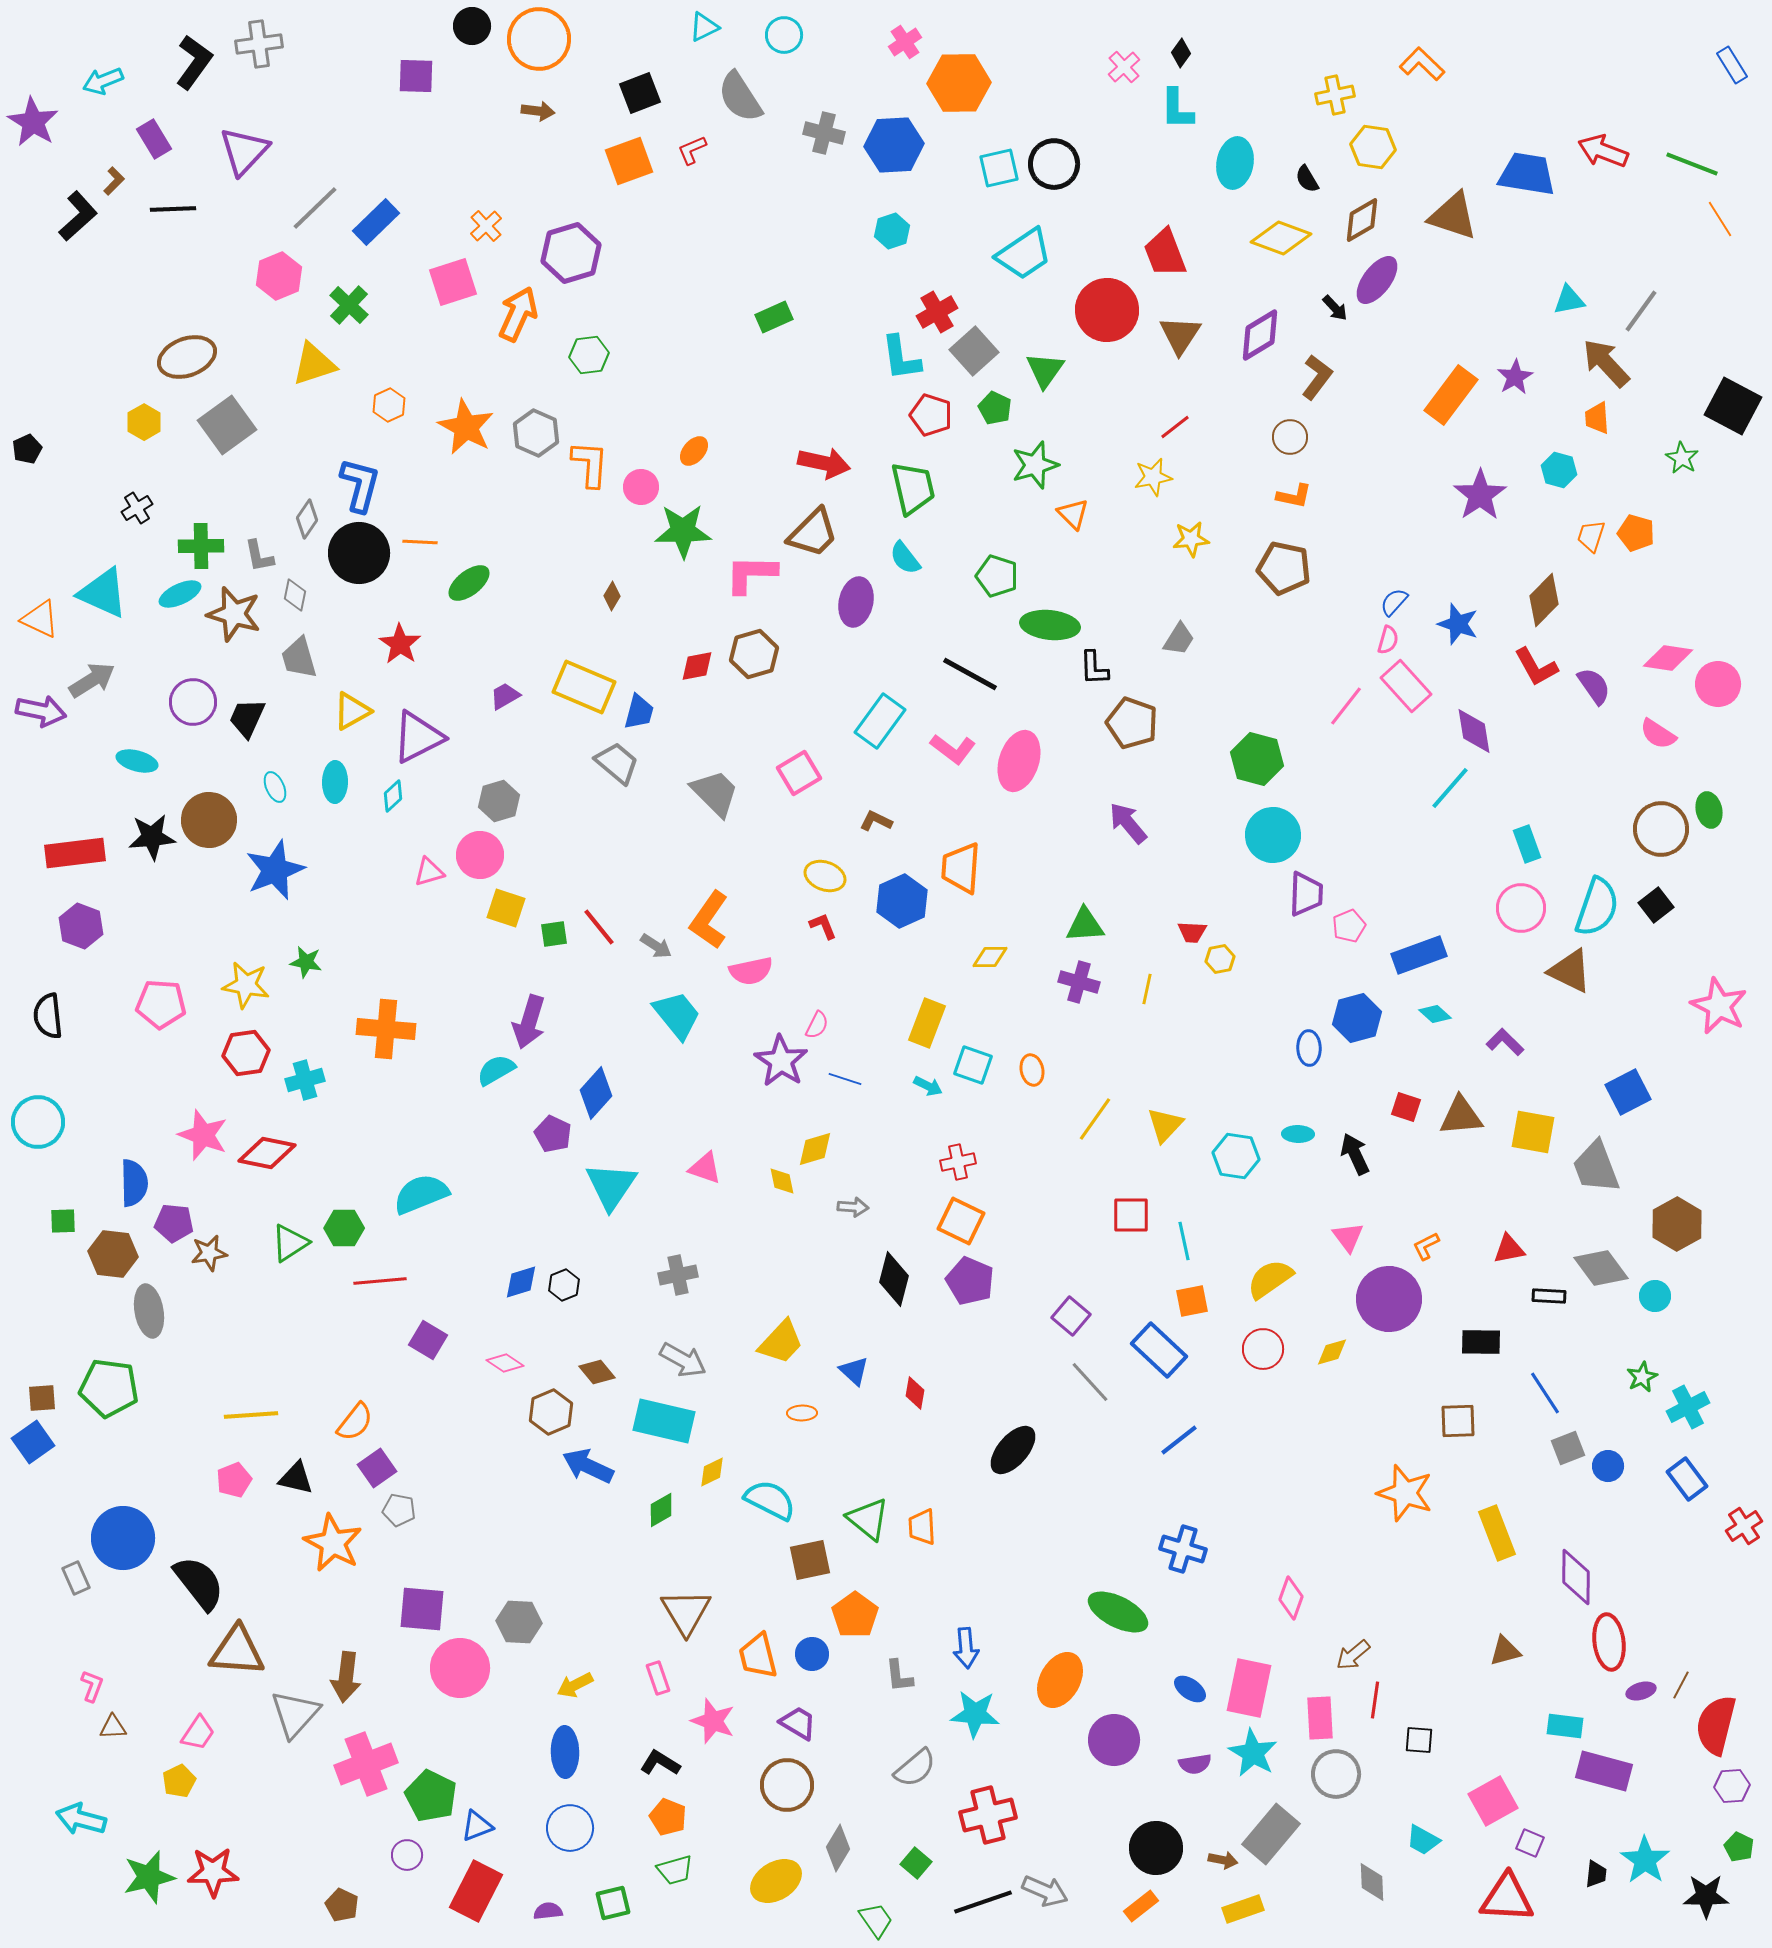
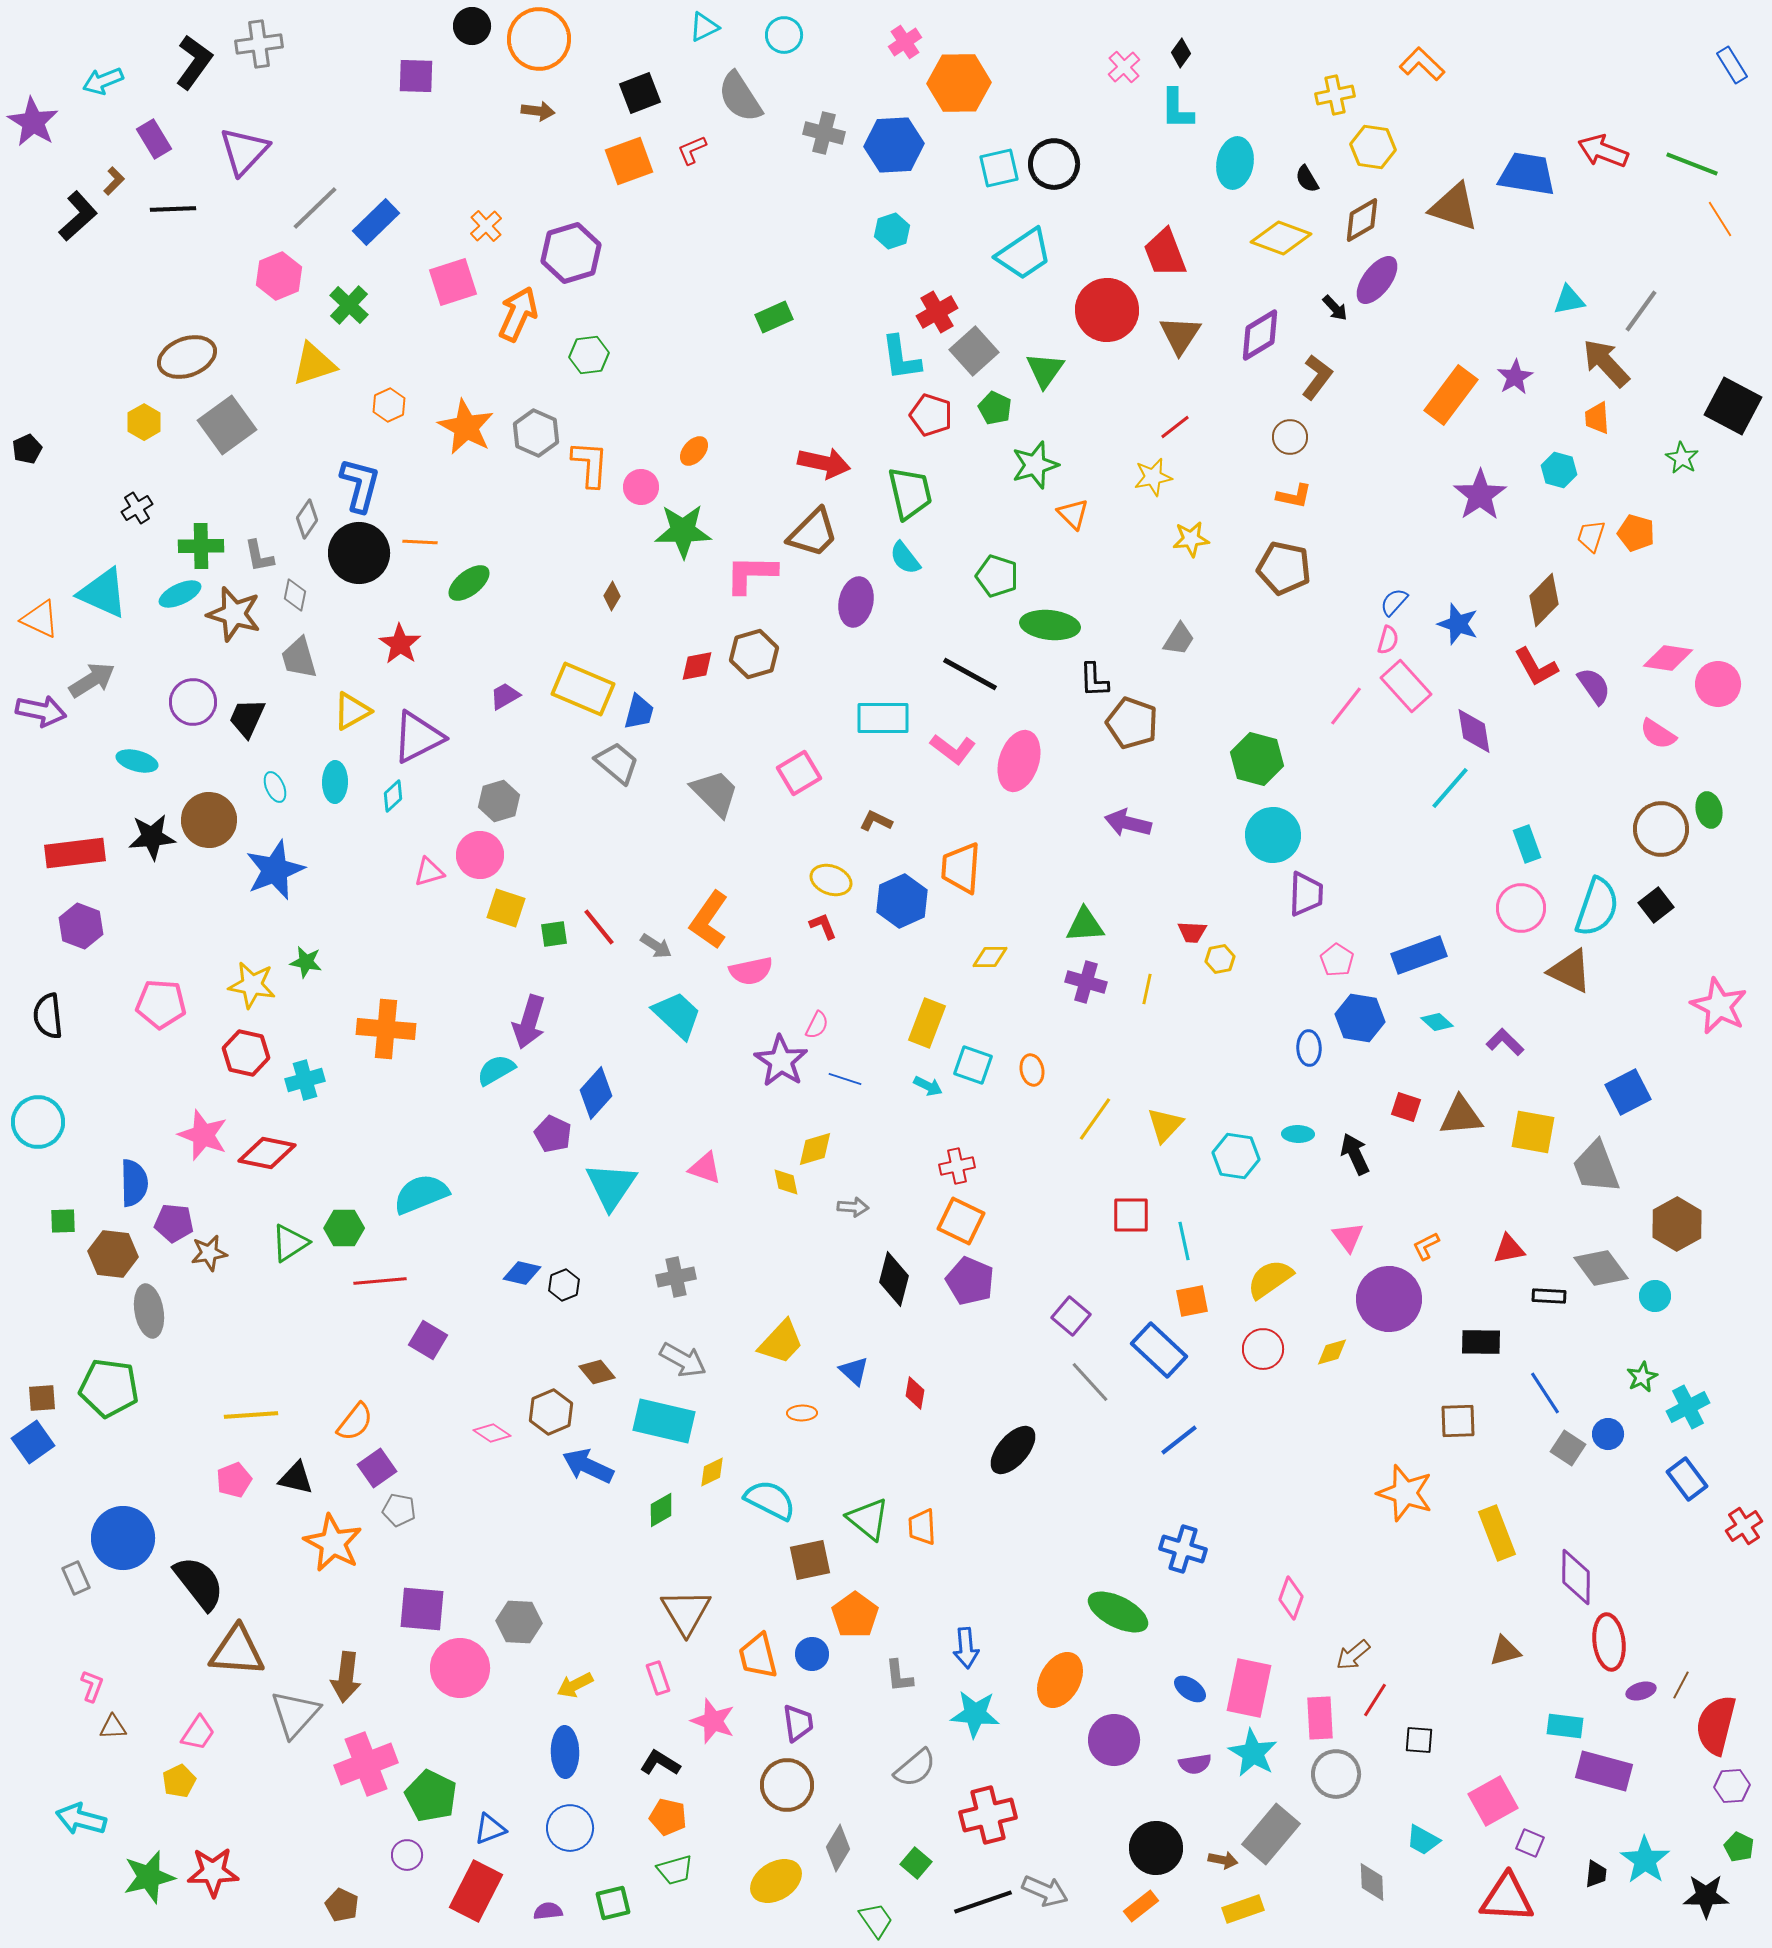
brown triangle at (1453, 216): moved 1 px right, 9 px up
green trapezoid at (913, 488): moved 3 px left, 5 px down
black L-shape at (1094, 668): moved 12 px down
yellow rectangle at (584, 687): moved 1 px left, 2 px down
cyan rectangle at (880, 721): moved 3 px right, 3 px up; rotated 54 degrees clockwise
purple arrow at (1128, 823): rotated 36 degrees counterclockwise
yellow ellipse at (825, 876): moved 6 px right, 4 px down
pink pentagon at (1349, 926): moved 12 px left, 34 px down; rotated 16 degrees counterclockwise
purple cross at (1079, 982): moved 7 px right
yellow star at (246, 985): moved 6 px right
cyan diamond at (1435, 1014): moved 2 px right, 8 px down
cyan trapezoid at (677, 1015): rotated 8 degrees counterclockwise
blue hexagon at (1357, 1018): moved 3 px right; rotated 24 degrees clockwise
red hexagon at (246, 1053): rotated 21 degrees clockwise
red cross at (958, 1162): moved 1 px left, 4 px down
yellow diamond at (782, 1181): moved 4 px right, 1 px down
gray cross at (678, 1275): moved 2 px left, 2 px down
blue diamond at (521, 1282): moved 1 px right, 9 px up; rotated 30 degrees clockwise
pink diamond at (505, 1363): moved 13 px left, 70 px down
gray square at (1568, 1448): rotated 36 degrees counterclockwise
blue circle at (1608, 1466): moved 32 px up
red line at (1375, 1700): rotated 24 degrees clockwise
purple trapezoid at (798, 1723): rotated 51 degrees clockwise
orange pentagon at (668, 1817): rotated 9 degrees counterclockwise
blue triangle at (477, 1826): moved 13 px right, 3 px down
